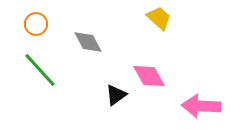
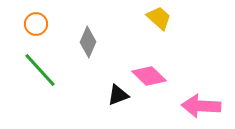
gray diamond: rotated 52 degrees clockwise
pink diamond: rotated 16 degrees counterclockwise
black triangle: moved 2 px right; rotated 15 degrees clockwise
